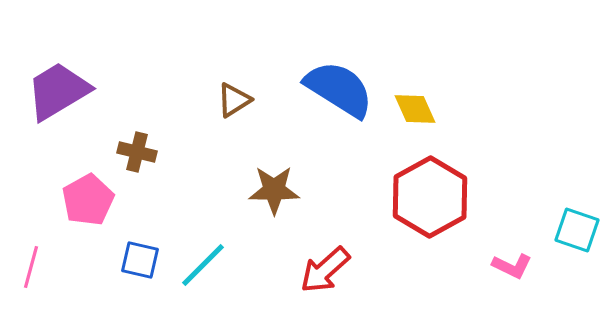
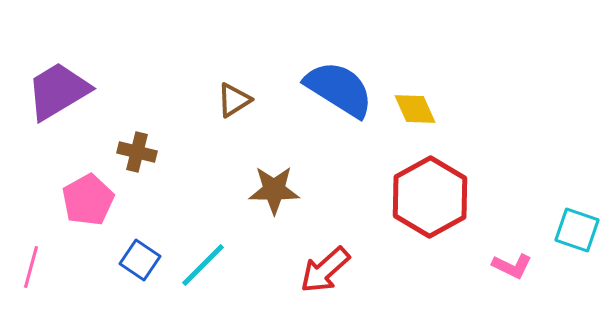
blue square: rotated 21 degrees clockwise
